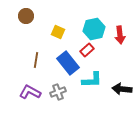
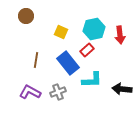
yellow square: moved 3 px right
